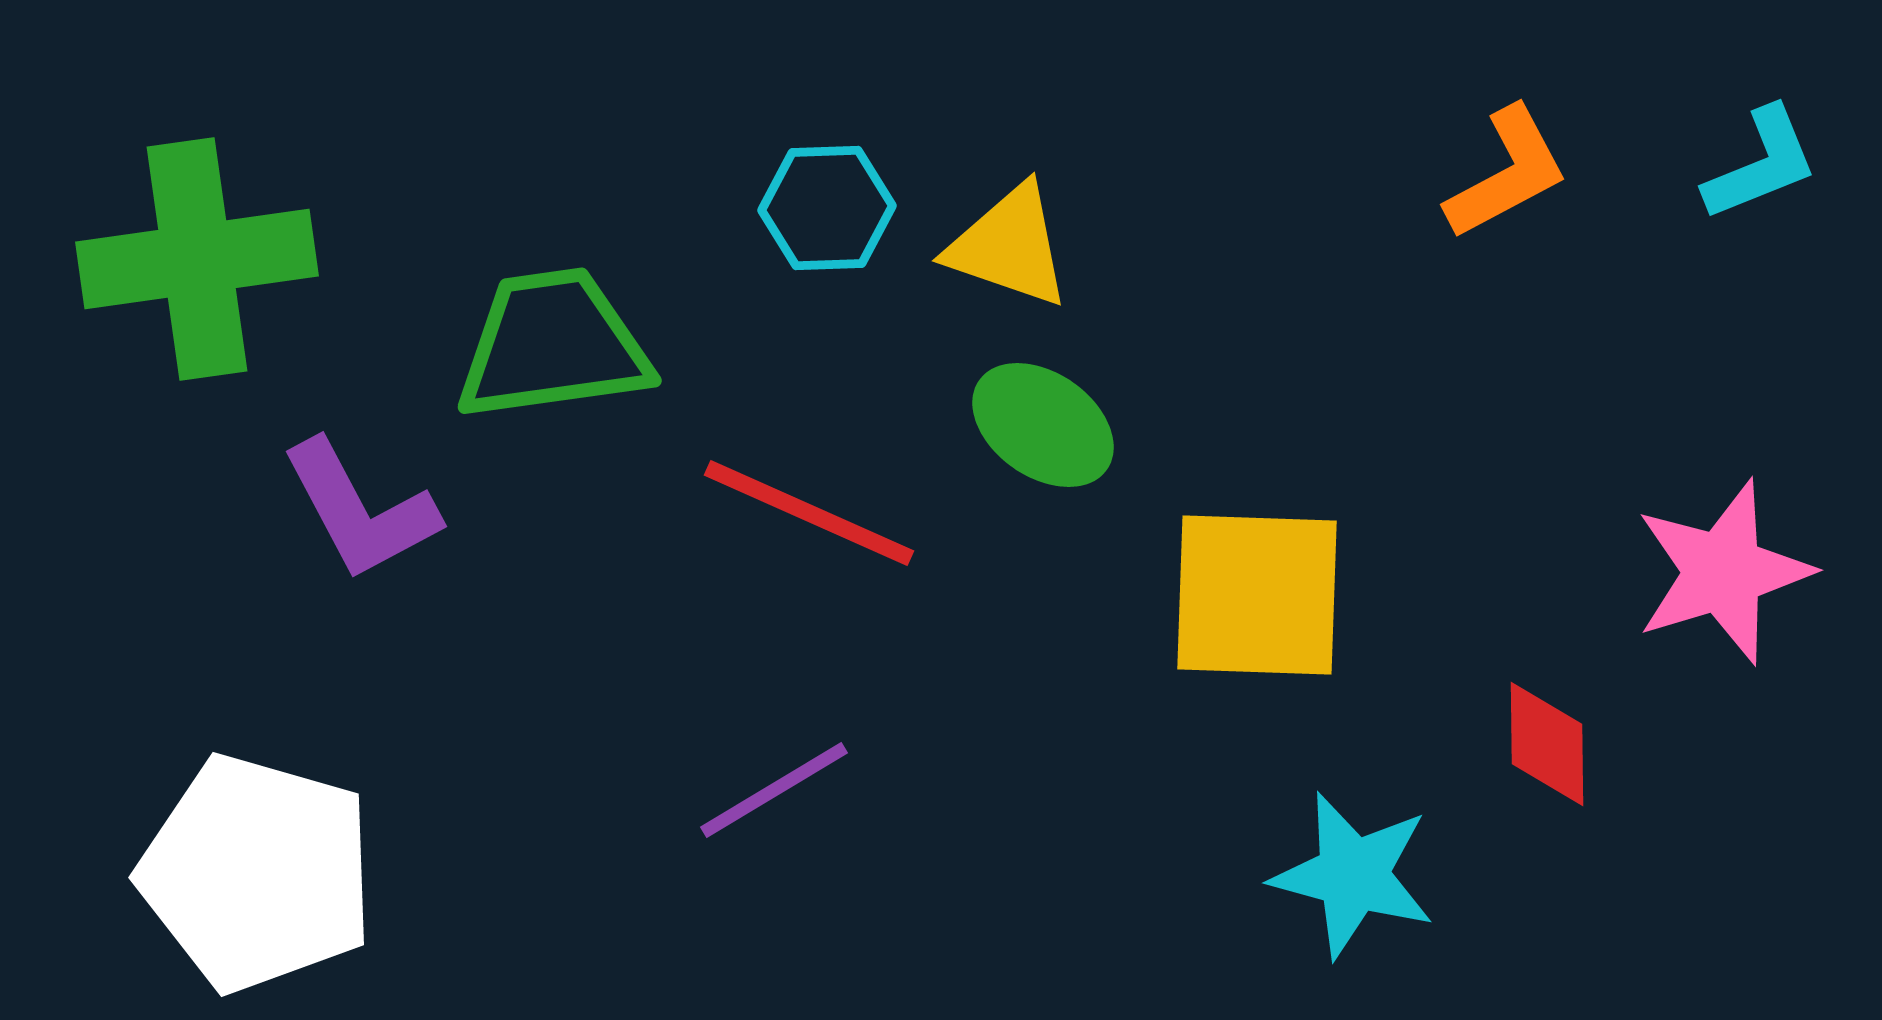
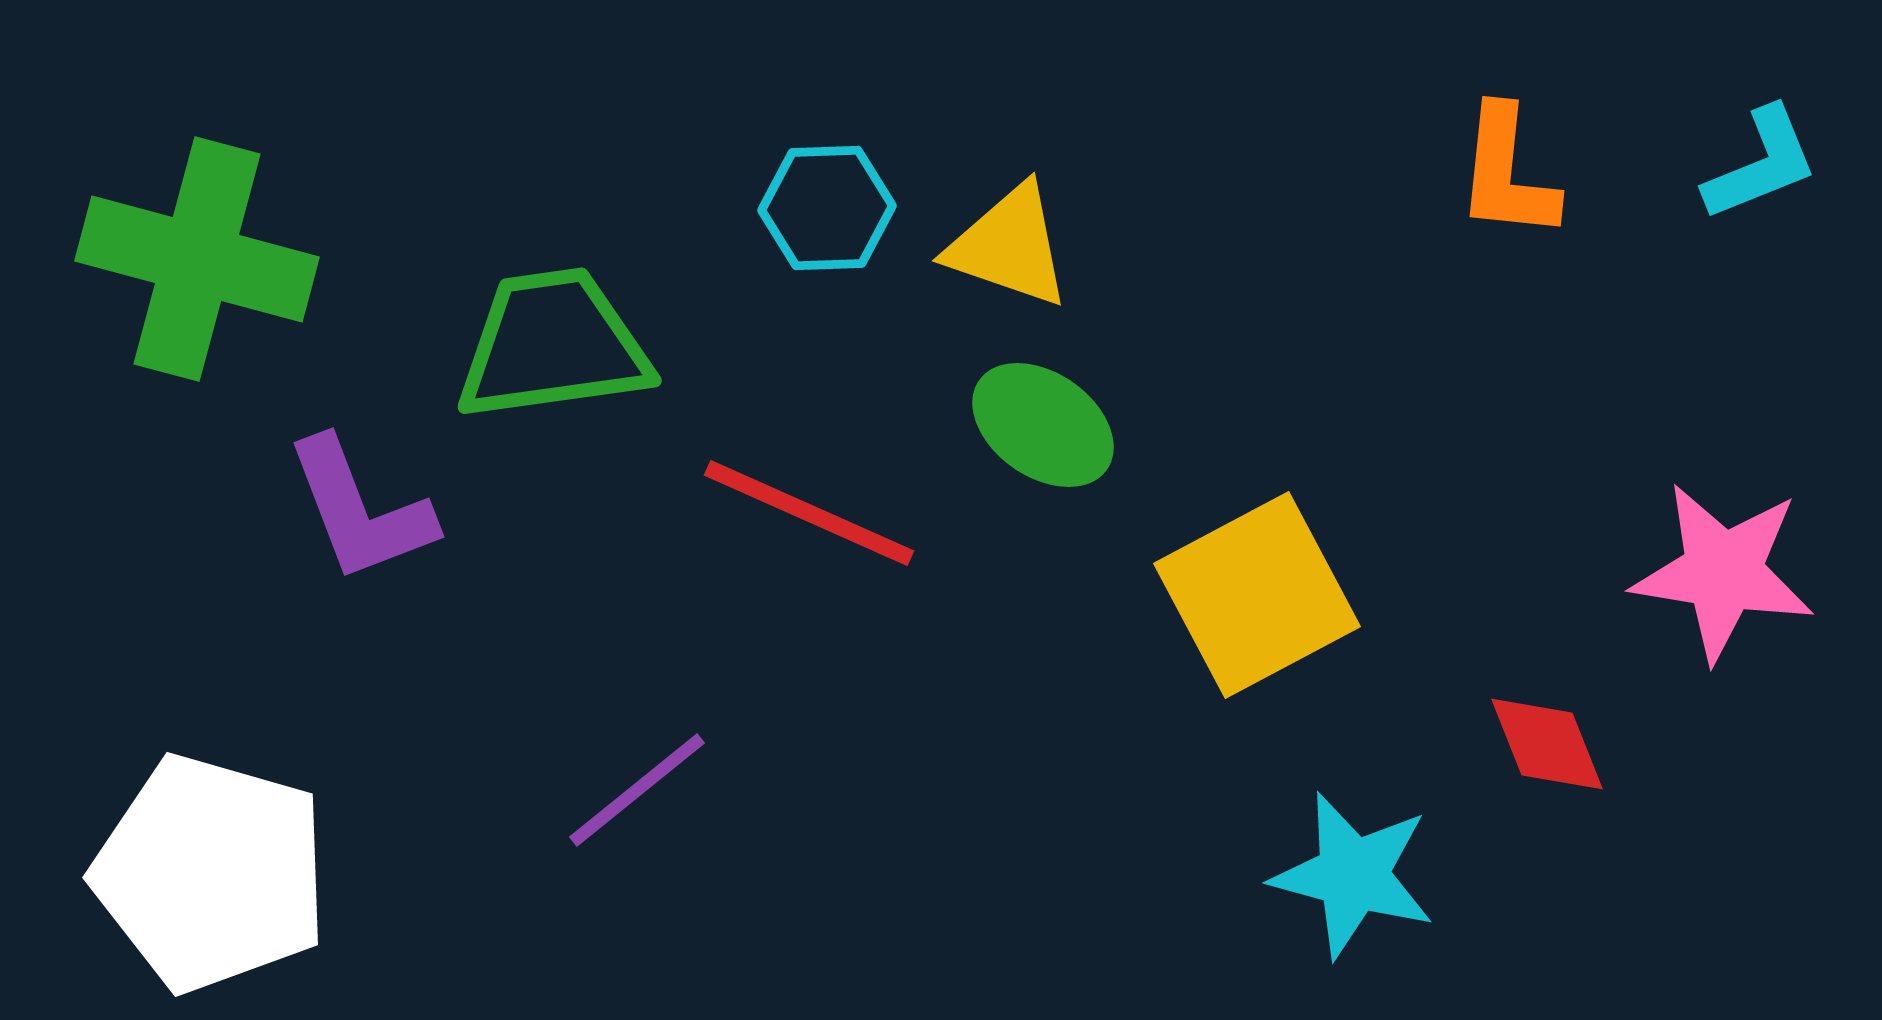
orange L-shape: rotated 124 degrees clockwise
green cross: rotated 23 degrees clockwise
purple L-shape: rotated 7 degrees clockwise
pink star: rotated 26 degrees clockwise
yellow square: rotated 30 degrees counterclockwise
red diamond: rotated 21 degrees counterclockwise
purple line: moved 137 px left; rotated 8 degrees counterclockwise
white pentagon: moved 46 px left
